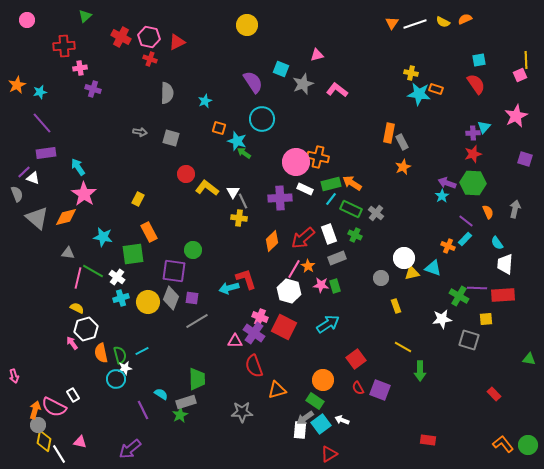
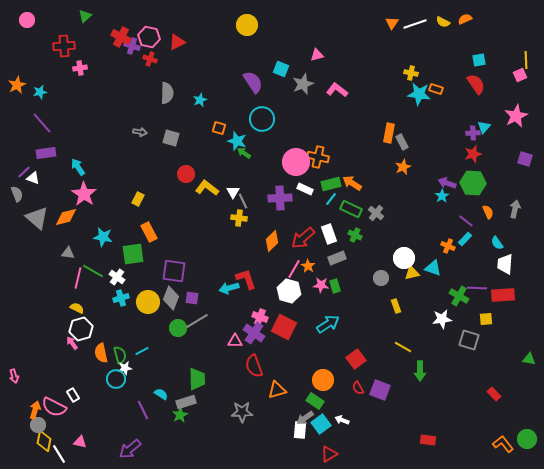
purple cross at (93, 89): moved 39 px right, 43 px up
cyan star at (205, 101): moved 5 px left, 1 px up
green circle at (193, 250): moved 15 px left, 78 px down
white hexagon at (86, 329): moved 5 px left
green circle at (528, 445): moved 1 px left, 6 px up
